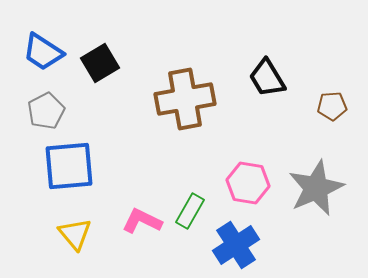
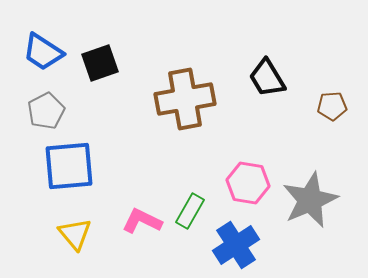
black square: rotated 12 degrees clockwise
gray star: moved 6 px left, 12 px down
